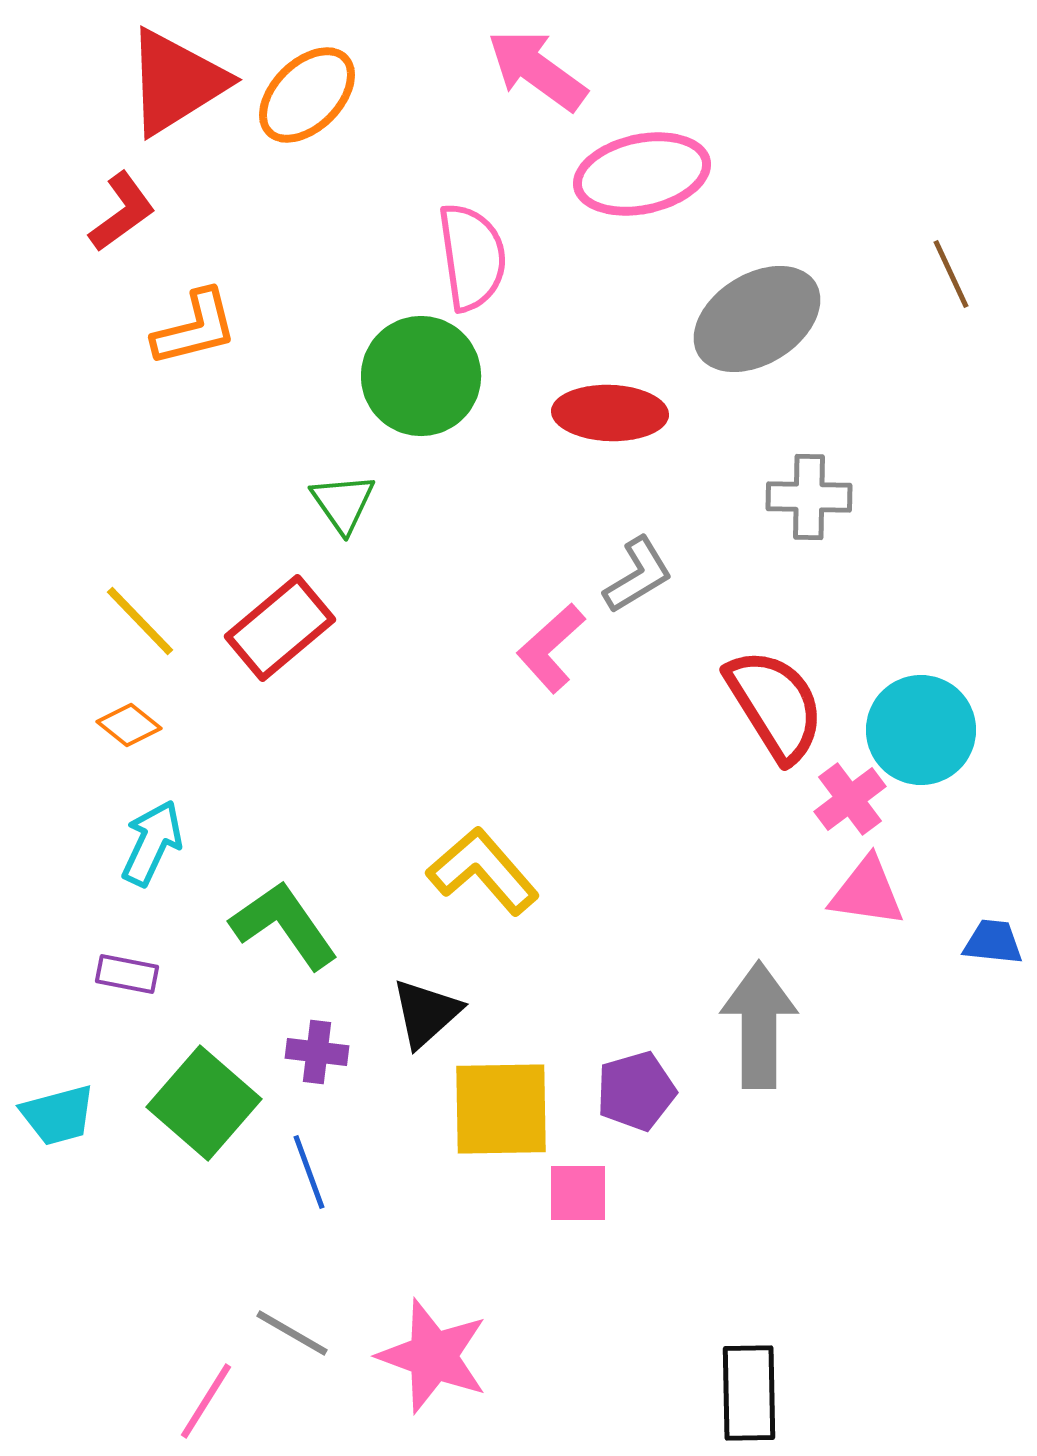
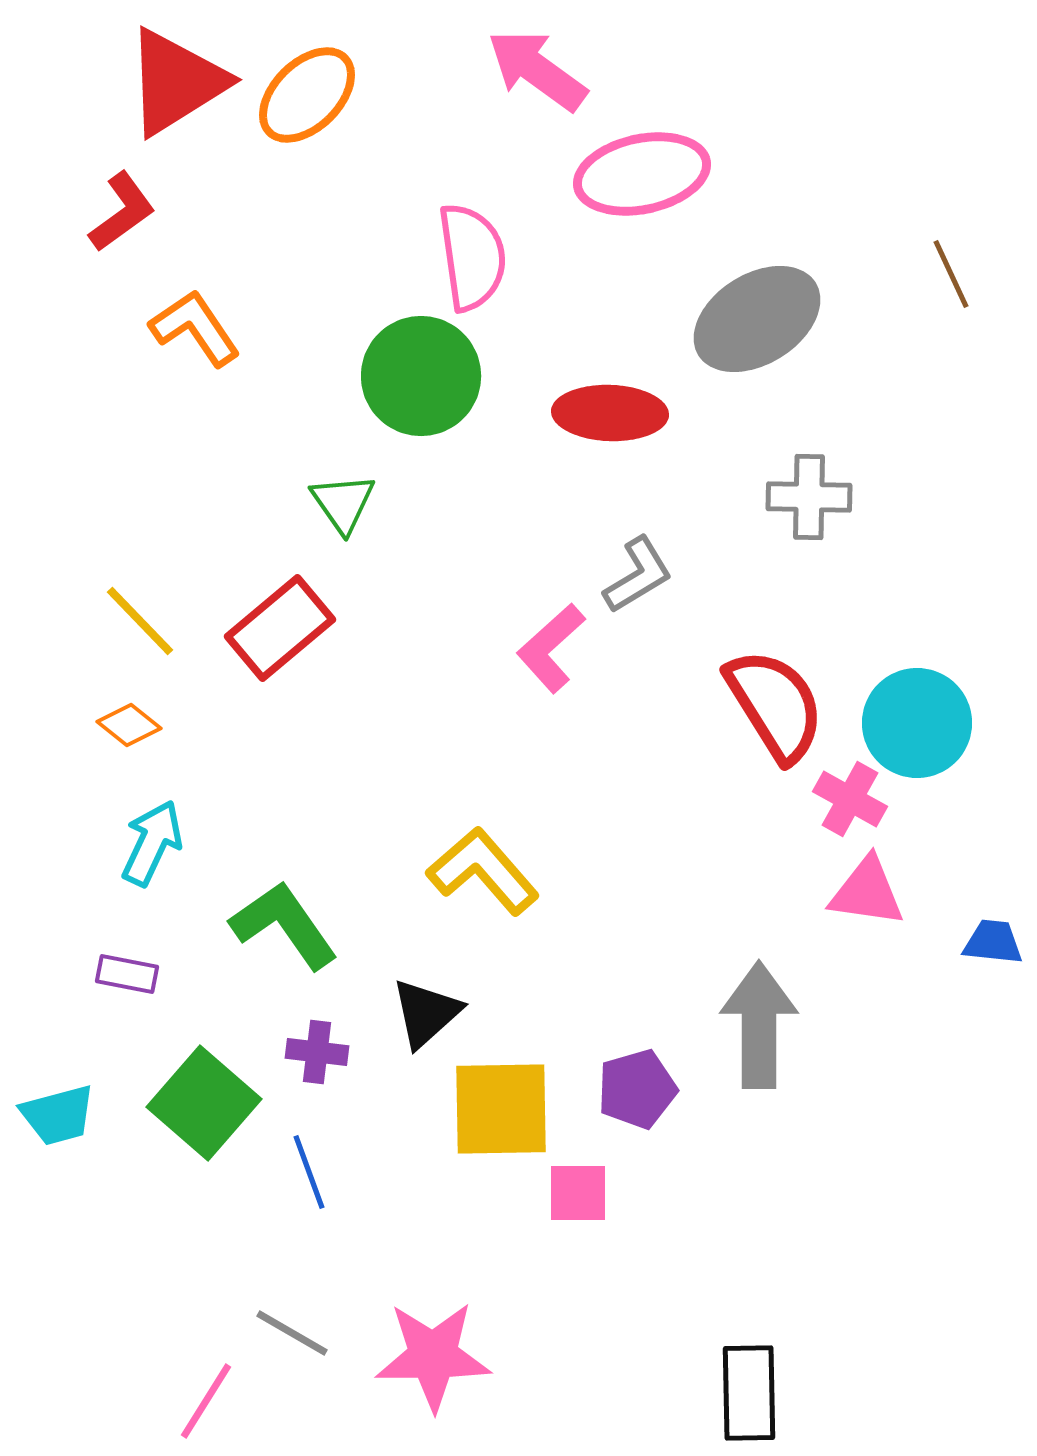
orange L-shape: rotated 110 degrees counterclockwise
cyan circle: moved 4 px left, 7 px up
pink cross: rotated 24 degrees counterclockwise
purple pentagon: moved 1 px right, 2 px up
pink star: rotated 20 degrees counterclockwise
